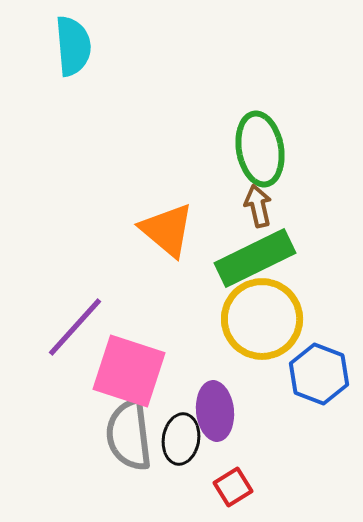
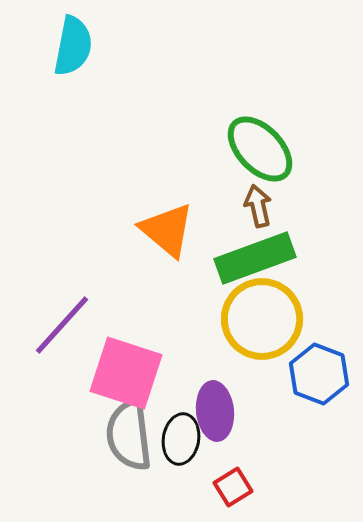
cyan semicircle: rotated 16 degrees clockwise
green ellipse: rotated 34 degrees counterclockwise
green rectangle: rotated 6 degrees clockwise
purple line: moved 13 px left, 2 px up
pink square: moved 3 px left, 2 px down
